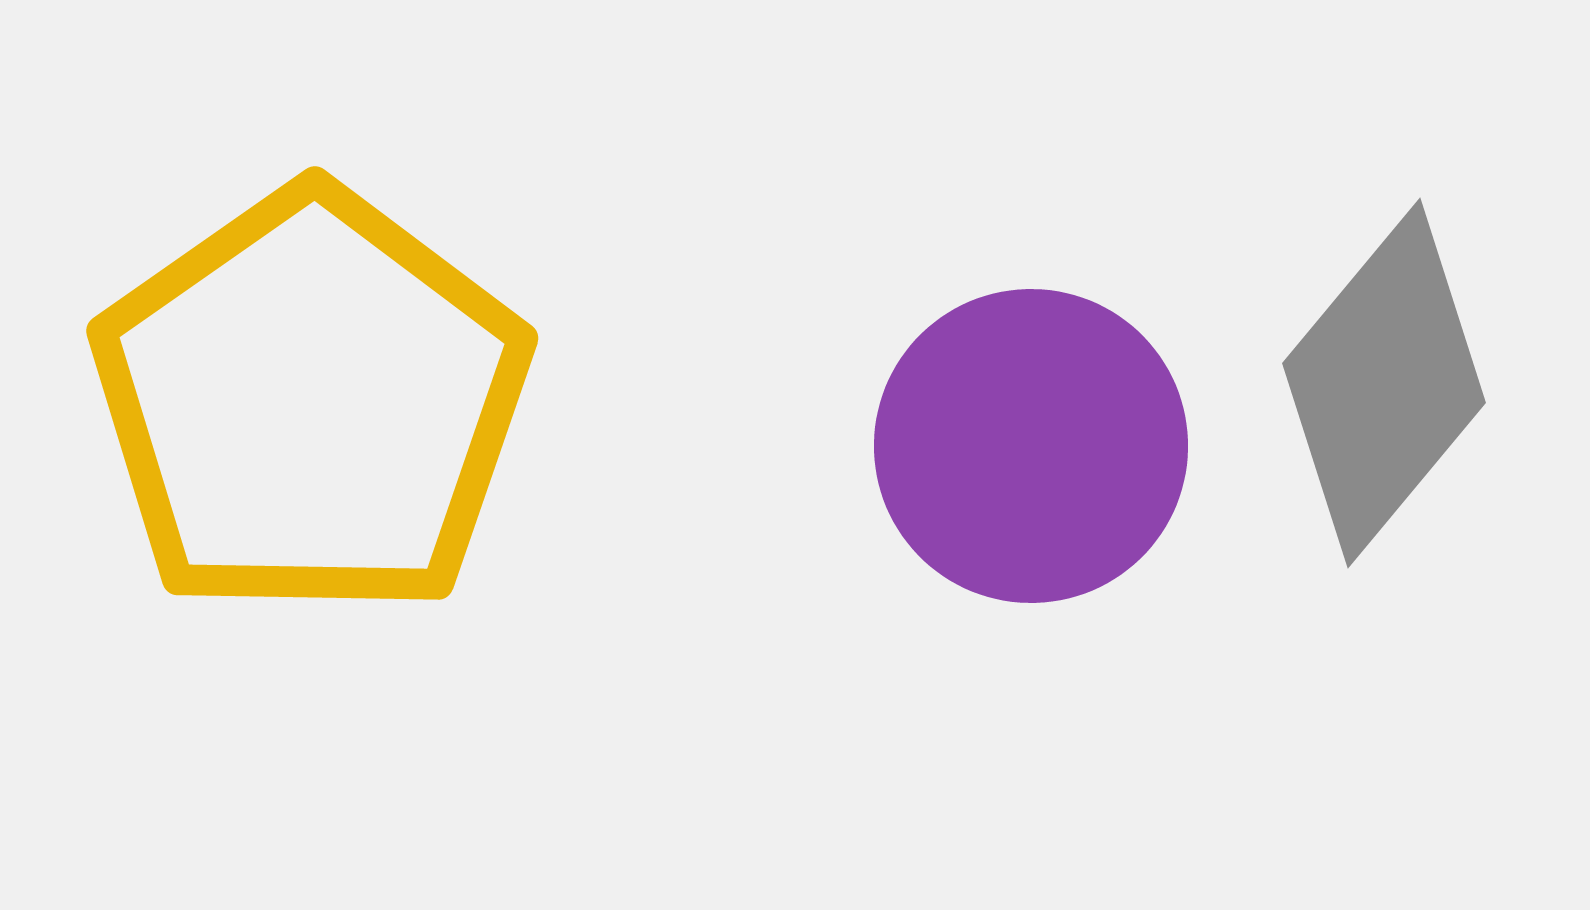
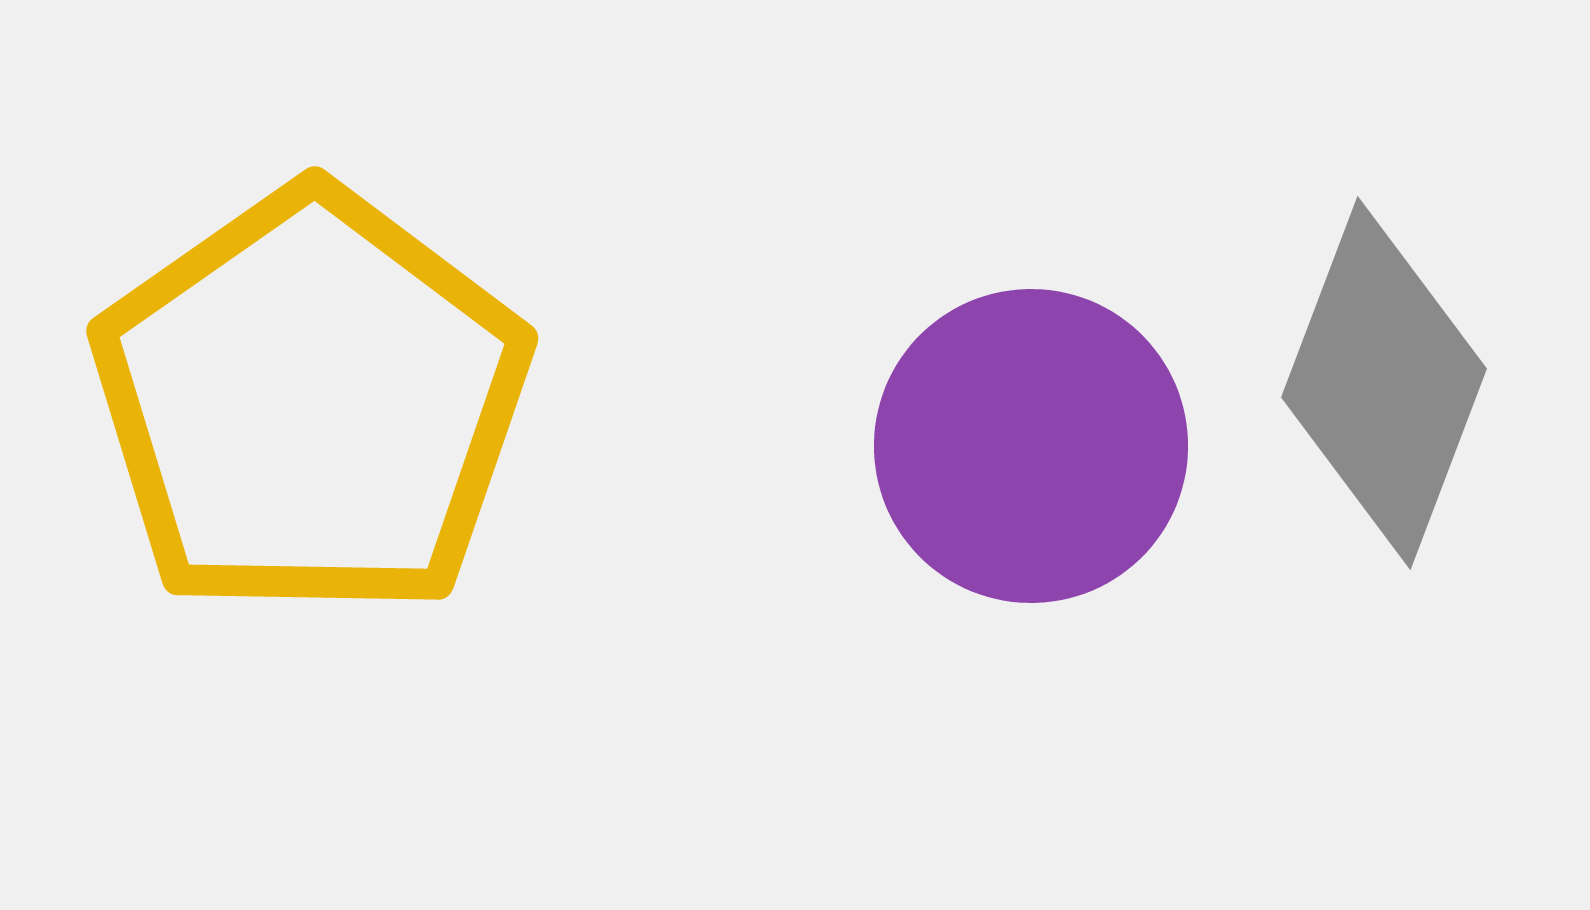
gray diamond: rotated 19 degrees counterclockwise
